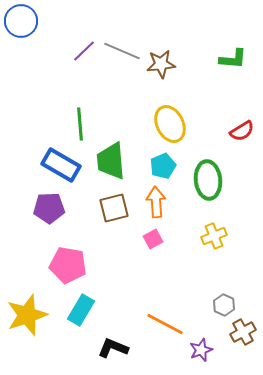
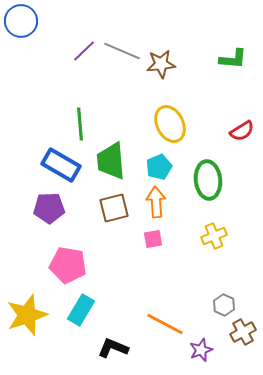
cyan pentagon: moved 4 px left, 1 px down
pink square: rotated 18 degrees clockwise
